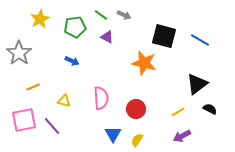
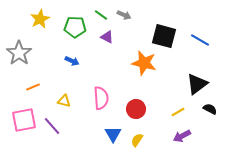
green pentagon: rotated 10 degrees clockwise
